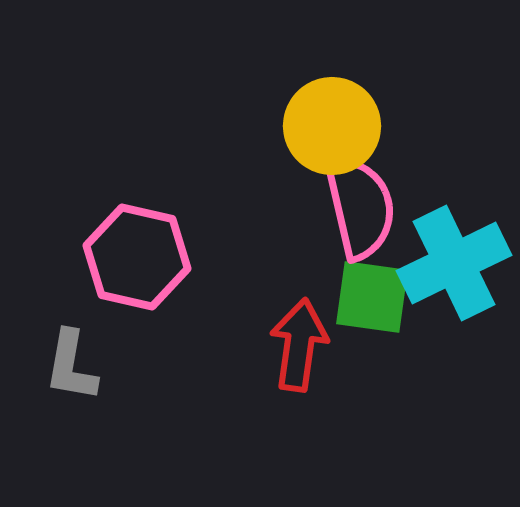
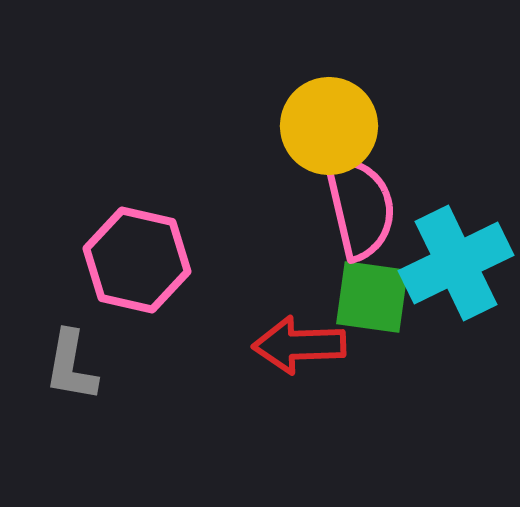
yellow circle: moved 3 px left
pink hexagon: moved 3 px down
cyan cross: moved 2 px right
red arrow: rotated 100 degrees counterclockwise
